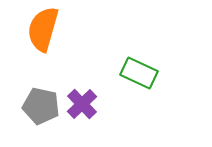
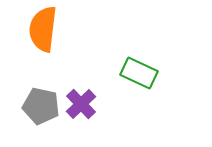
orange semicircle: rotated 9 degrees counterclockwise
purple cross: moved 1 px left
